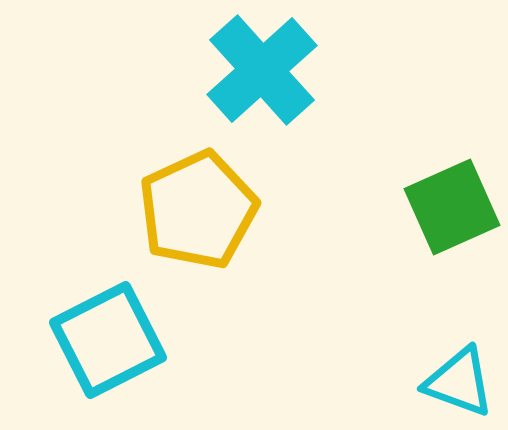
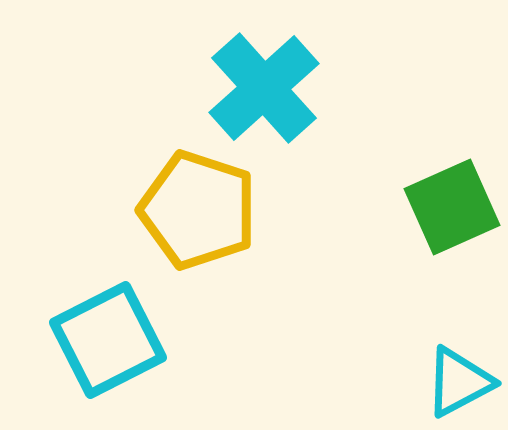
cyan cross: moved 2 px right, 18 px down
yellow pentagon: rotated 29 degrees counterclockwise
cyan triangle: rotated 48 degrees counterclockwise
